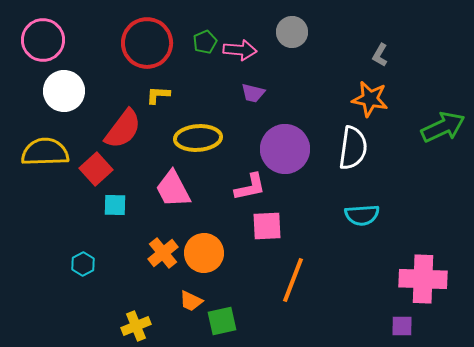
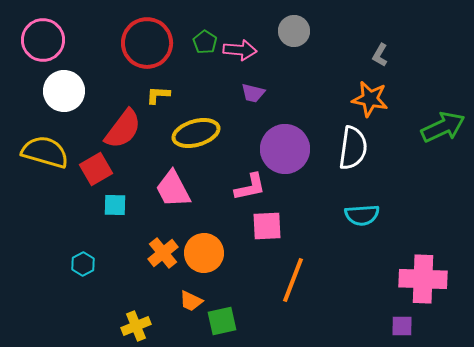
gray circle: moved 2 px right, 1 px up
green pentagon: rotated 15 degrees counterclockwise
yellow ellipse: moved 2 px left, 5 px up; rotated 12 degrees counterclockwise
yellow semicircle: rotated 18 degrees clockwise
red square: rotated 12 degrees clockwise
